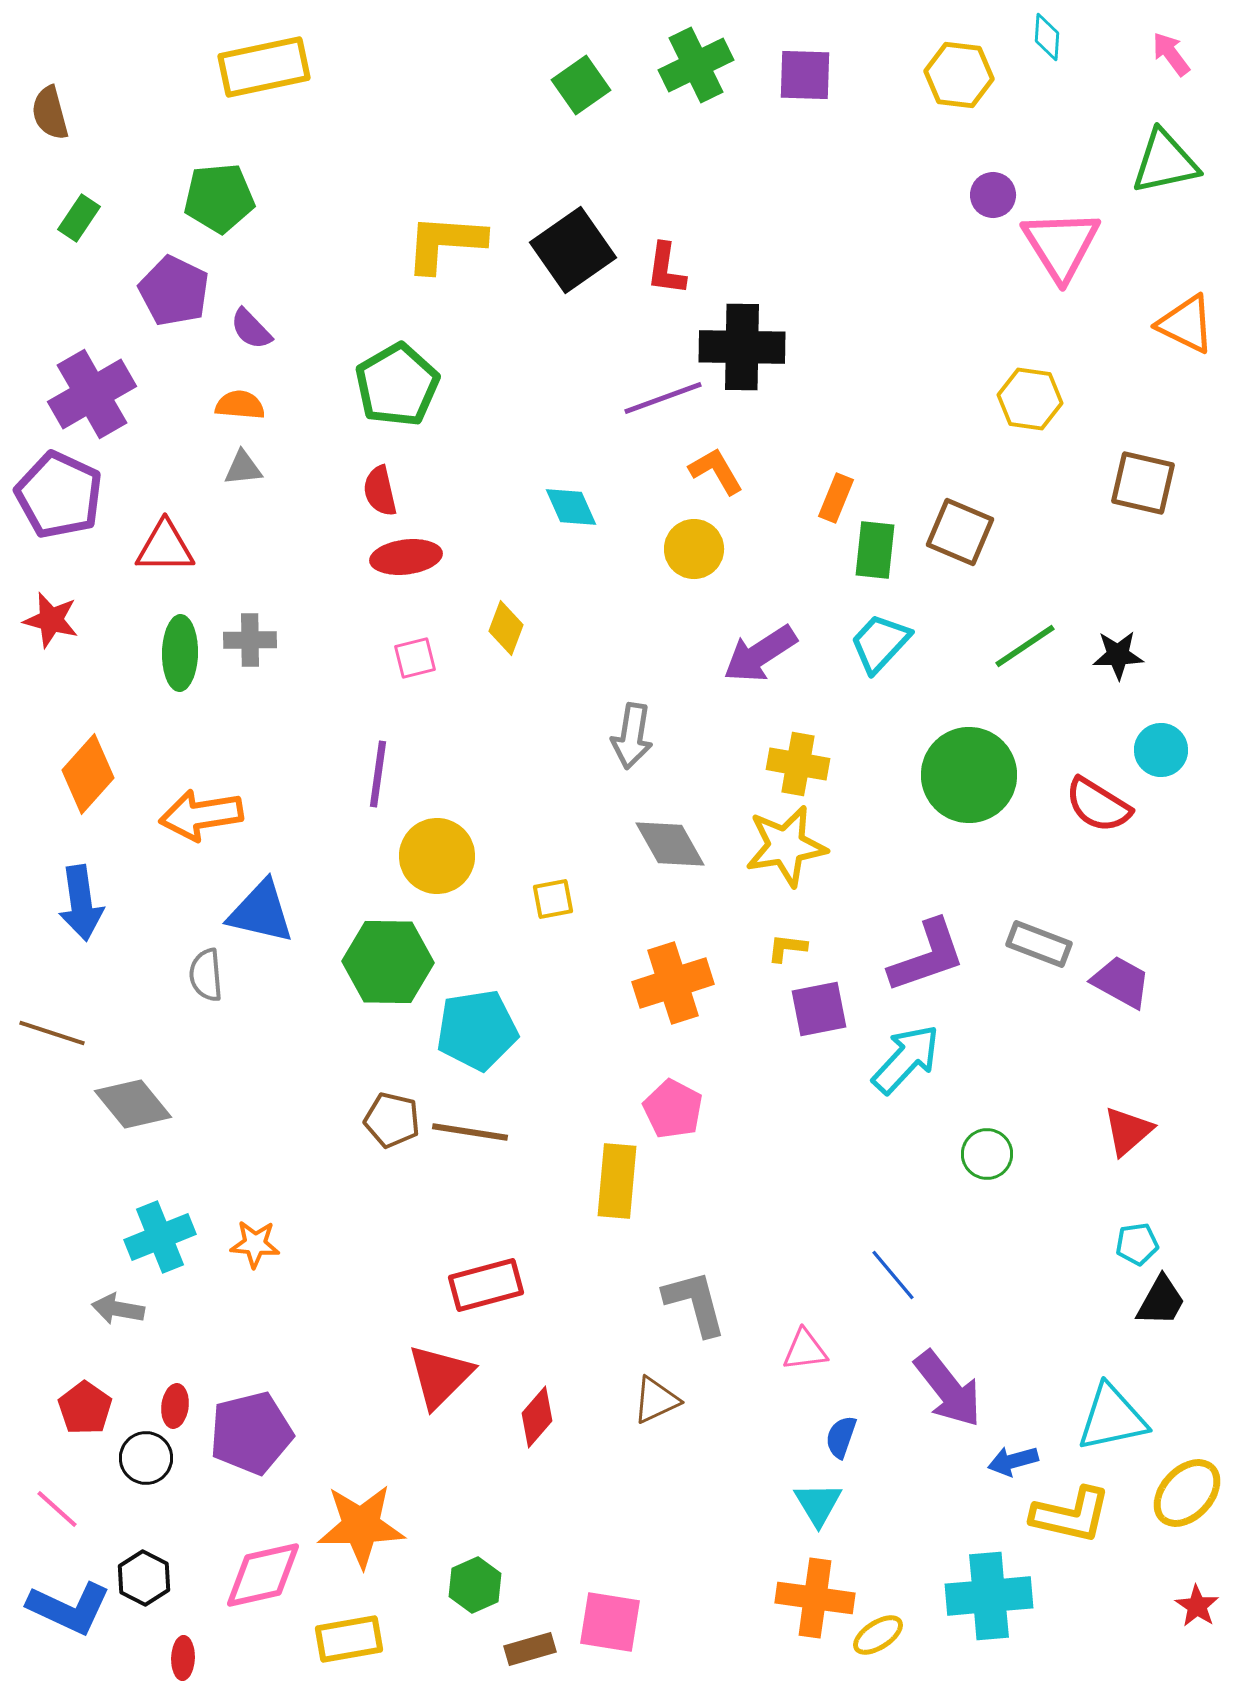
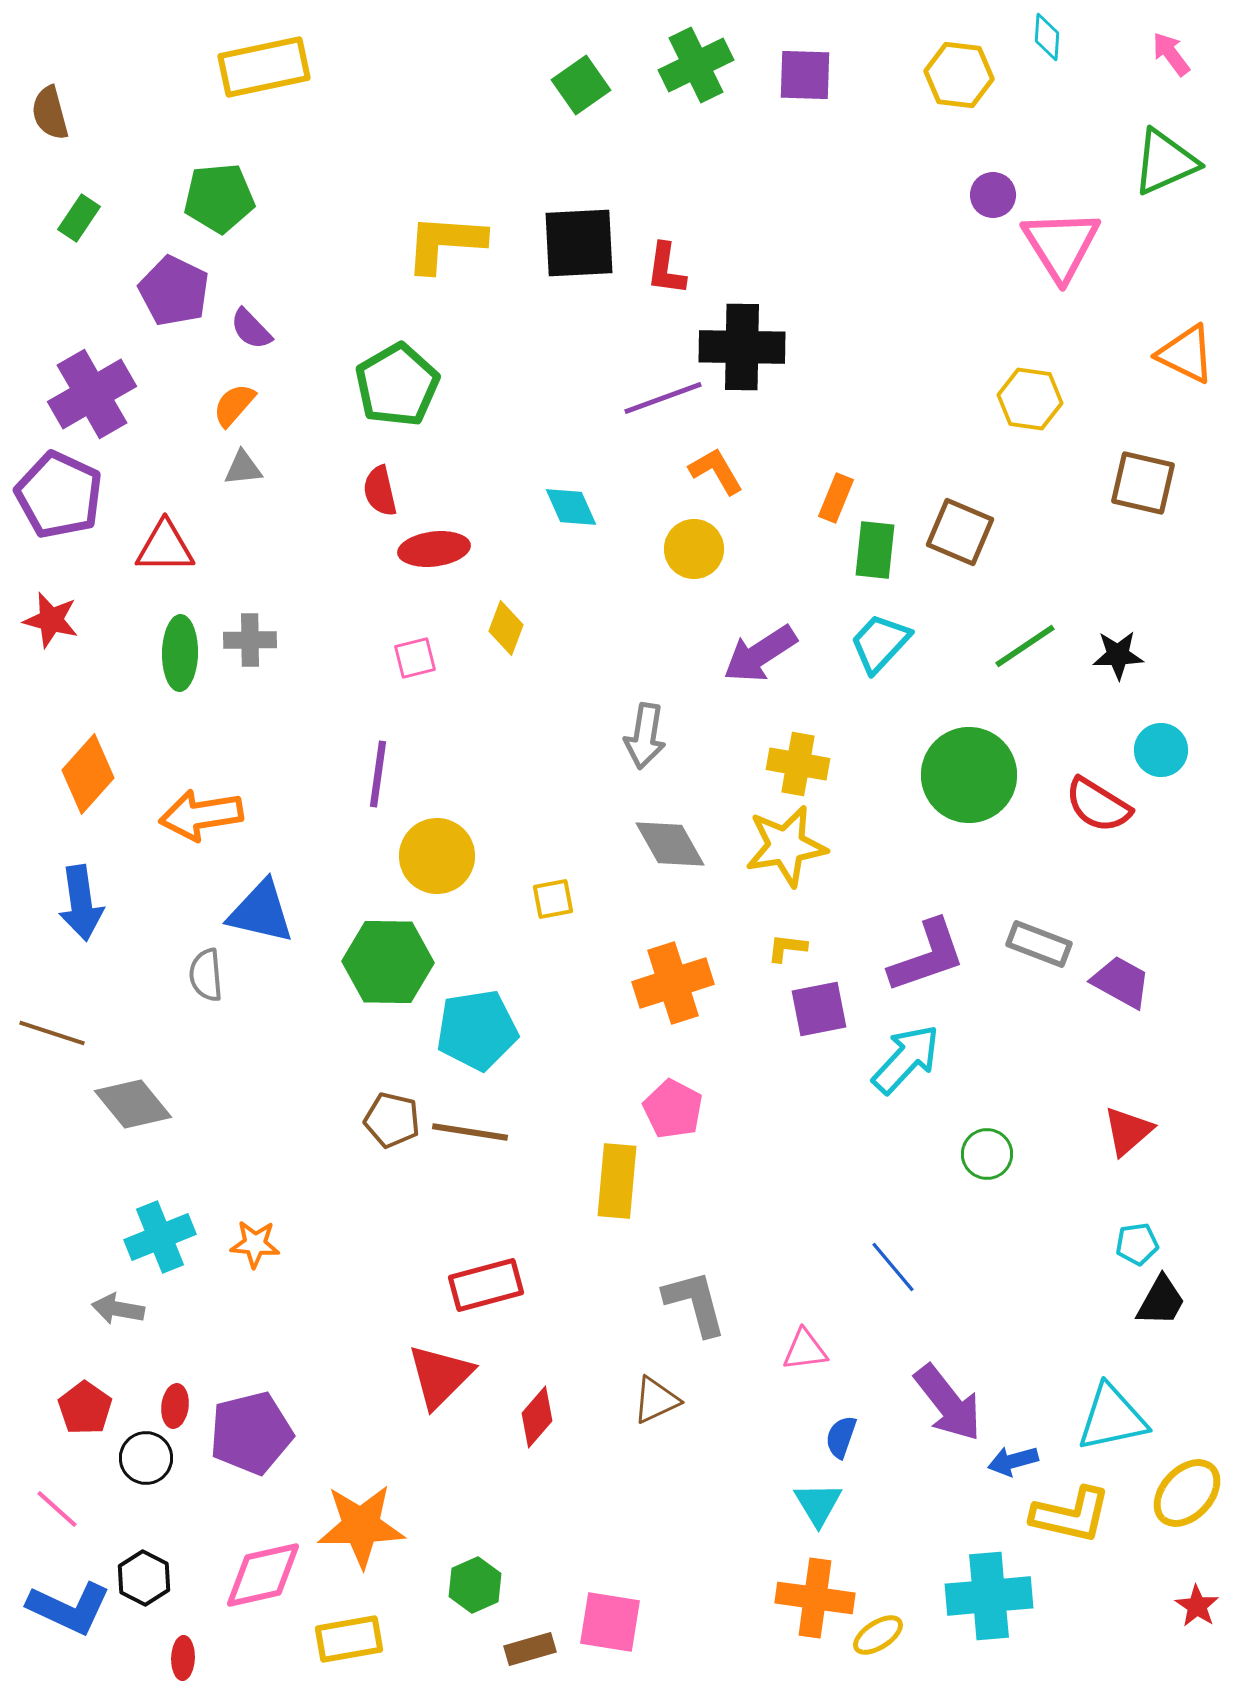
green triangle at (1165, 162): rotated 12 degrees counterclockwise
black square at (573, 250): moved 6 px right, 7 px up; rotated 32 degrees clockwise
orange triangle at (1186, 324): moved 30 px down
orange semicircle at (240, 405): moved 6 px left; rotated 54 degrees counterclockwise
red ellipse at (406, 557): moved 28 px right, 8 px up
gray arrow at (632, 736): moved 13 px right
blue line at (893, 1275): moved 8 px up
purple arrow at (948, 1389): moved 14 px down
